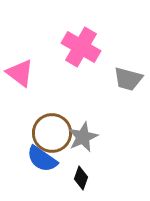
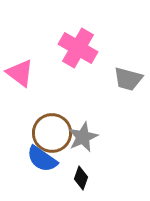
pink cross: moved 3 px left, 1 px down
